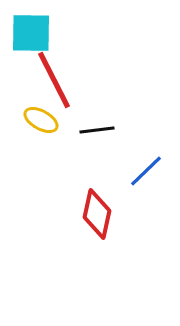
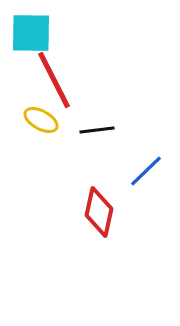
red diamond: moved 2 px right, 2 px up
